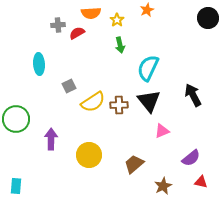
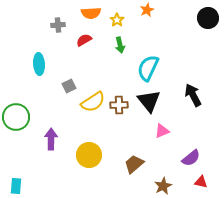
red semicircle: moved 7 px right, 7 px down
green circle: moved 2 px up
